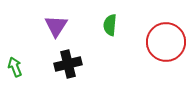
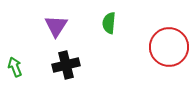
green semicircle: moved 1 px left, 2 px up
red circle: moved 3 px right, 5 px down
black cross: moved 2 px left, 1 px down
